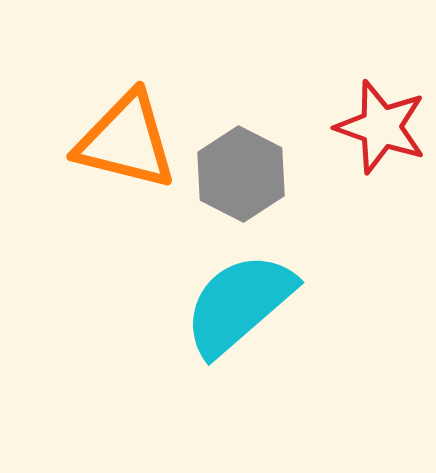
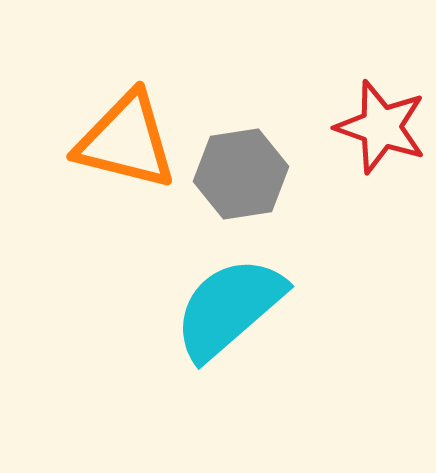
gray hexagon: rotated 24 degrees clockwise
cyan semicircle: moved 10 px left, 4 px down
